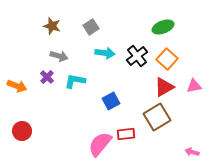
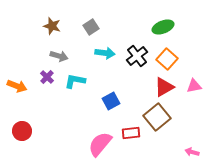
brown square: rotated 8 degrees counterclockwise
red rectangle: moved 5 px right, 1 px up
